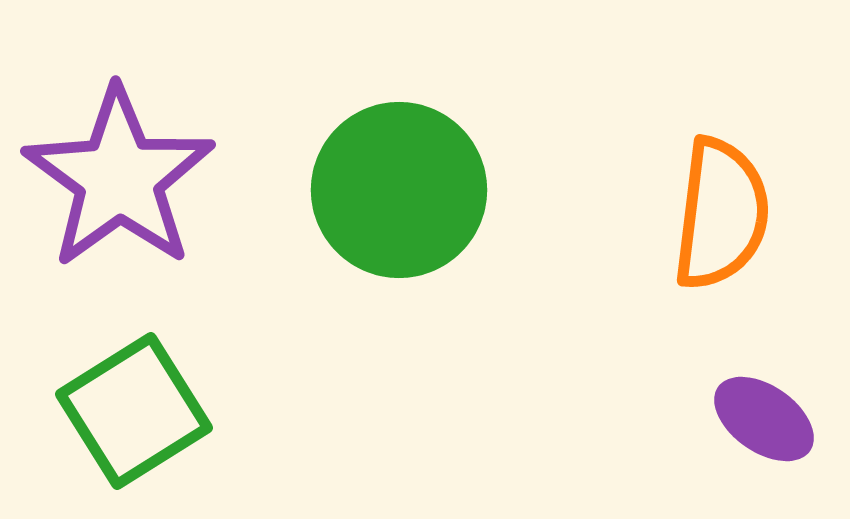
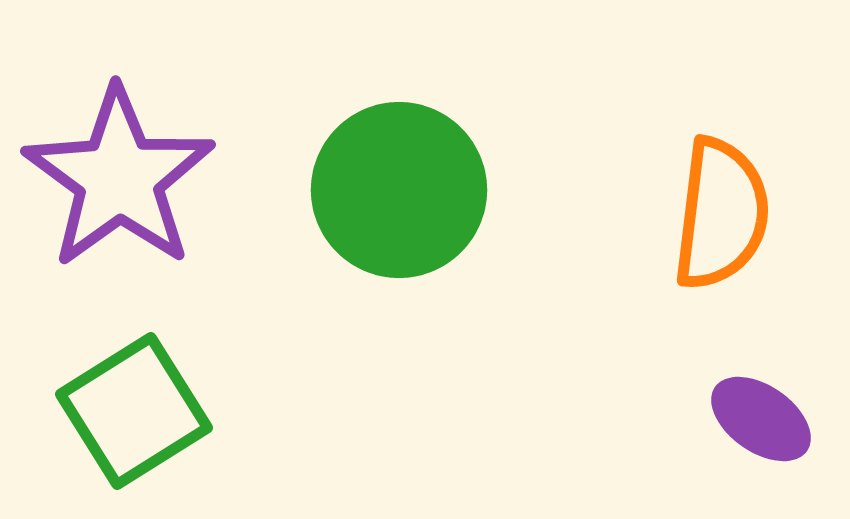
purple ellipse: moved 3 px left
